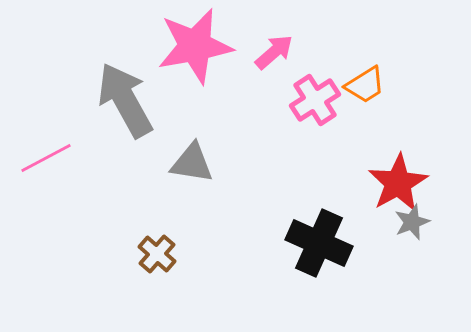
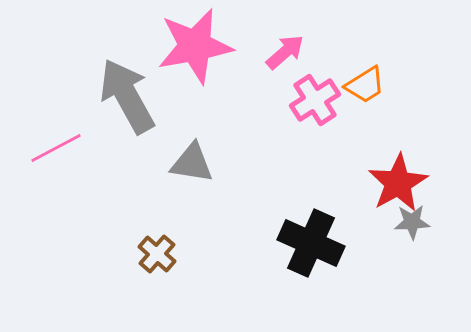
pink arrow: moved 11 px right
gray arrow: moved 2 px right, 4 px up
pink line: moved 10 px right, 10 px up
gray star: rotated 18 degrees clockwise
black cross: moved 8 px left
